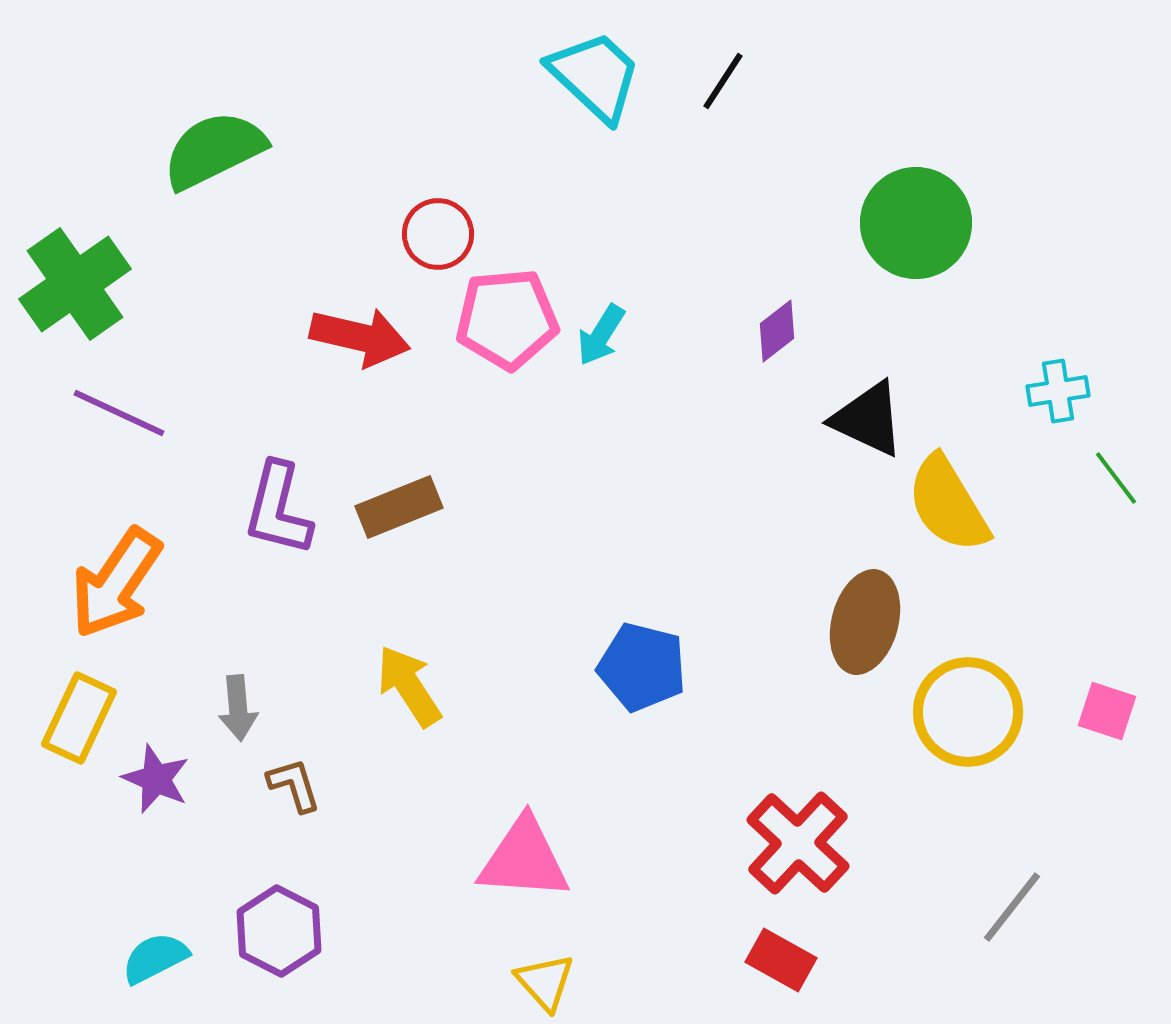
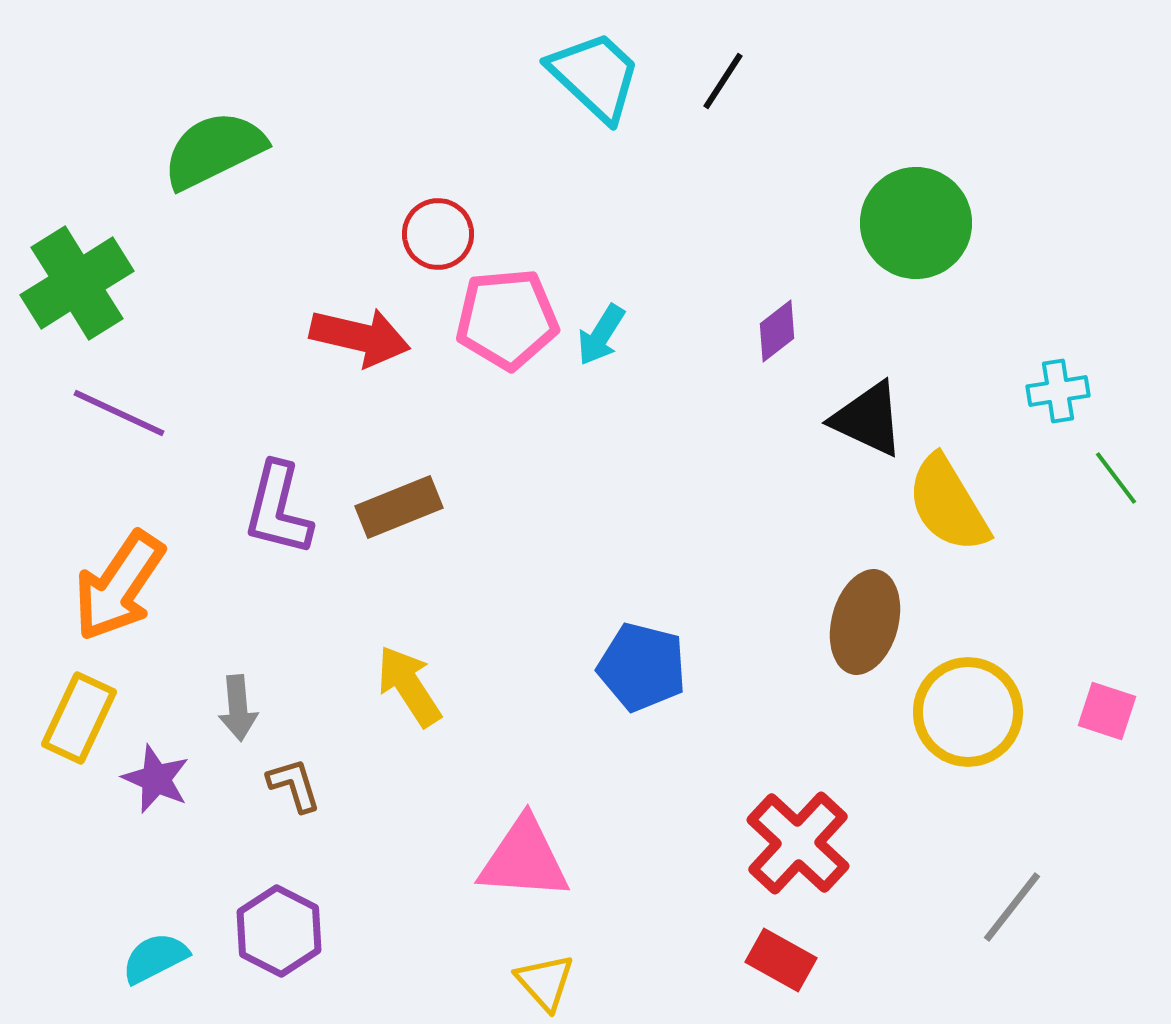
green cross: moved 2 px right, 1 px up; rotated 3 degrees clockwise
orange arrow: moved 3 px right, 3 px down
